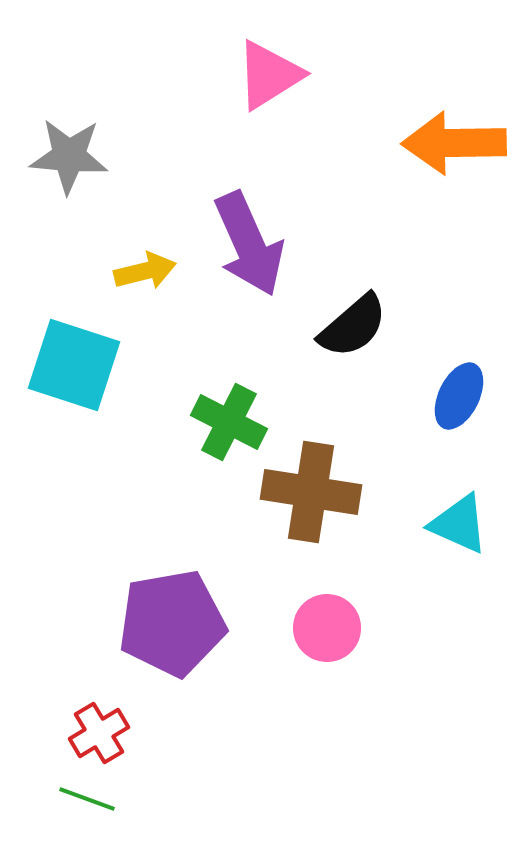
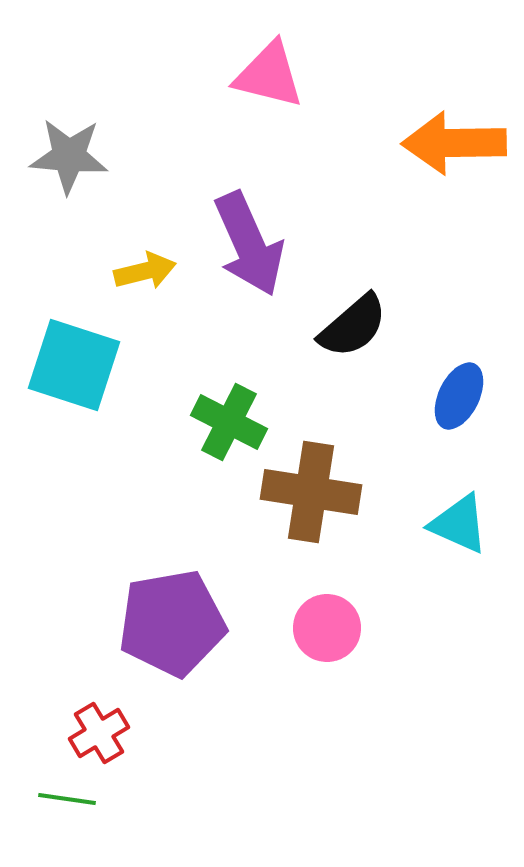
pink triangle: rotated 46 degrees clockwise
green line: moved 20 px left; rotated 12 degrees counterclockwise
